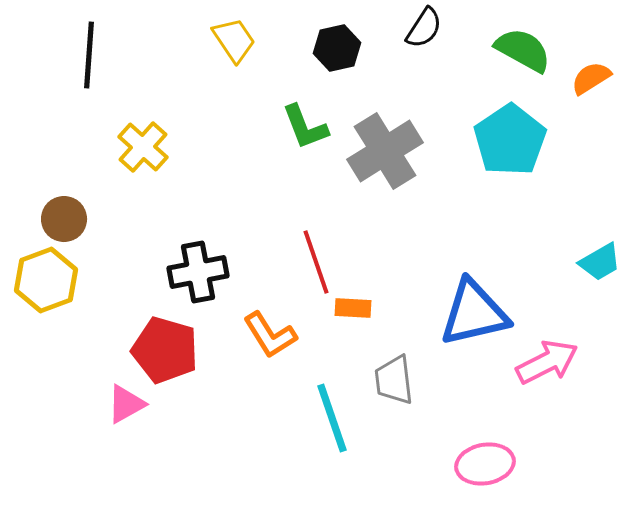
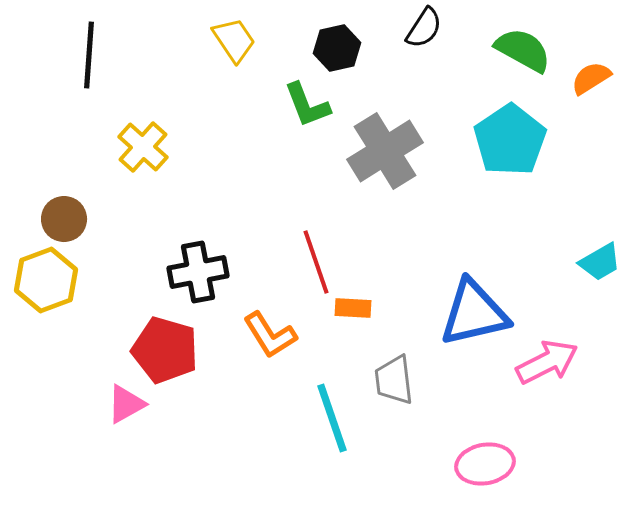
green L-shape: moved 2 px right, 22 px up
